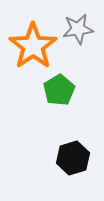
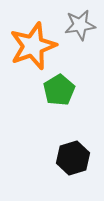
gray star: moved 2 px right, 4 px up
orange star: rotated 15 degrees clockwise
